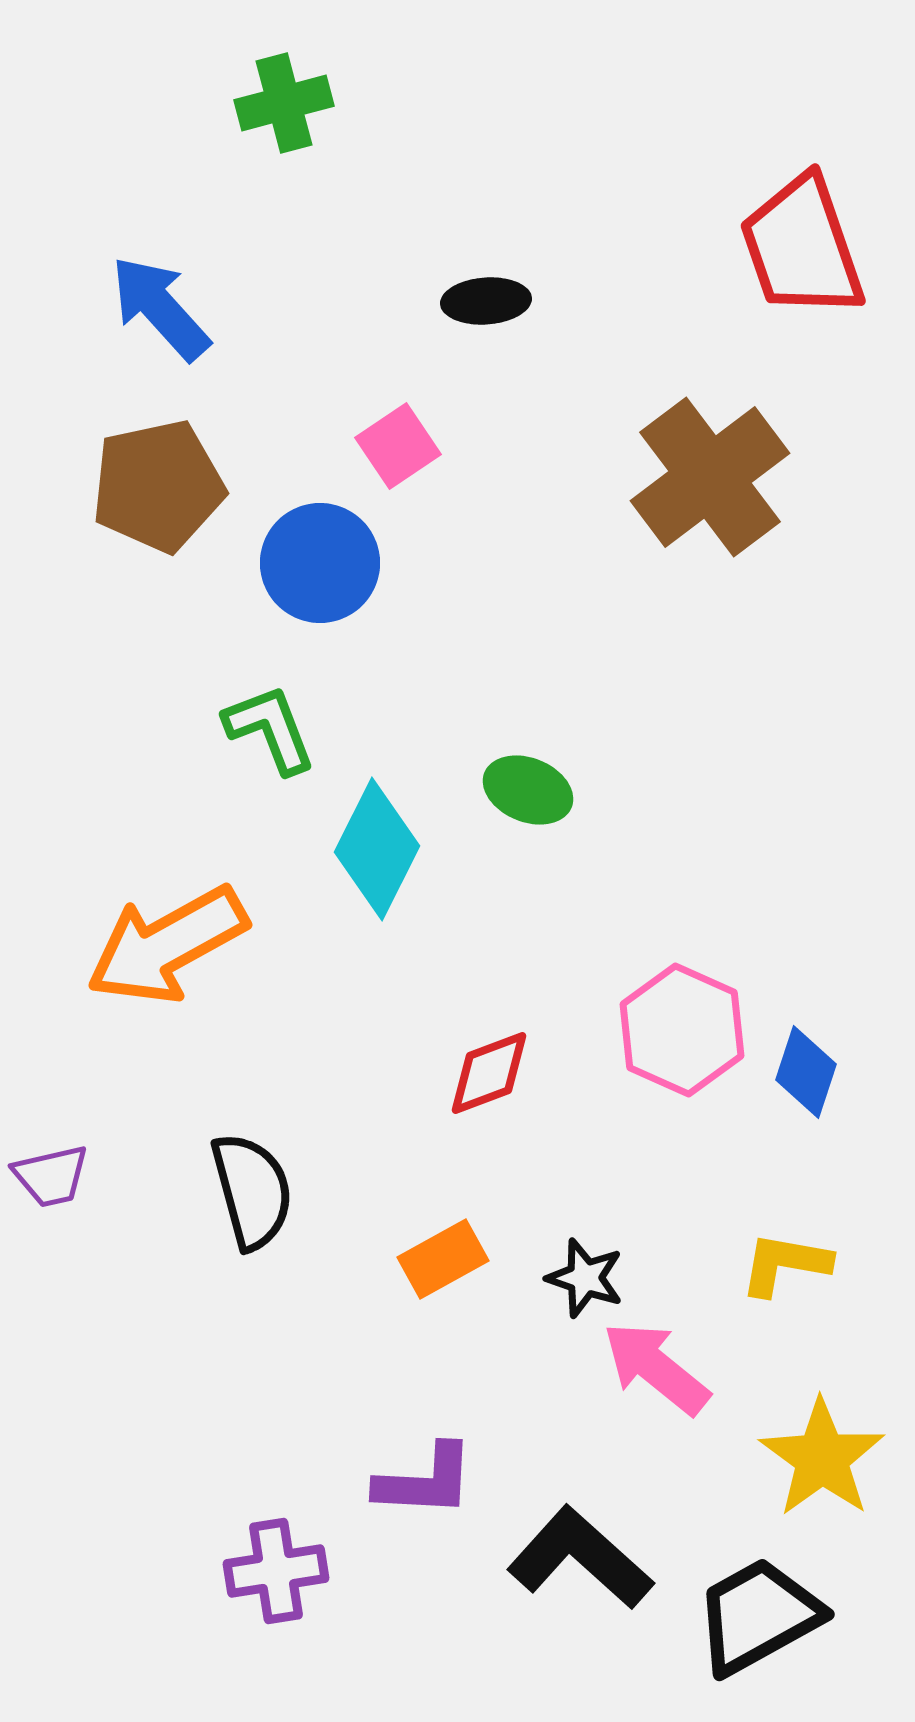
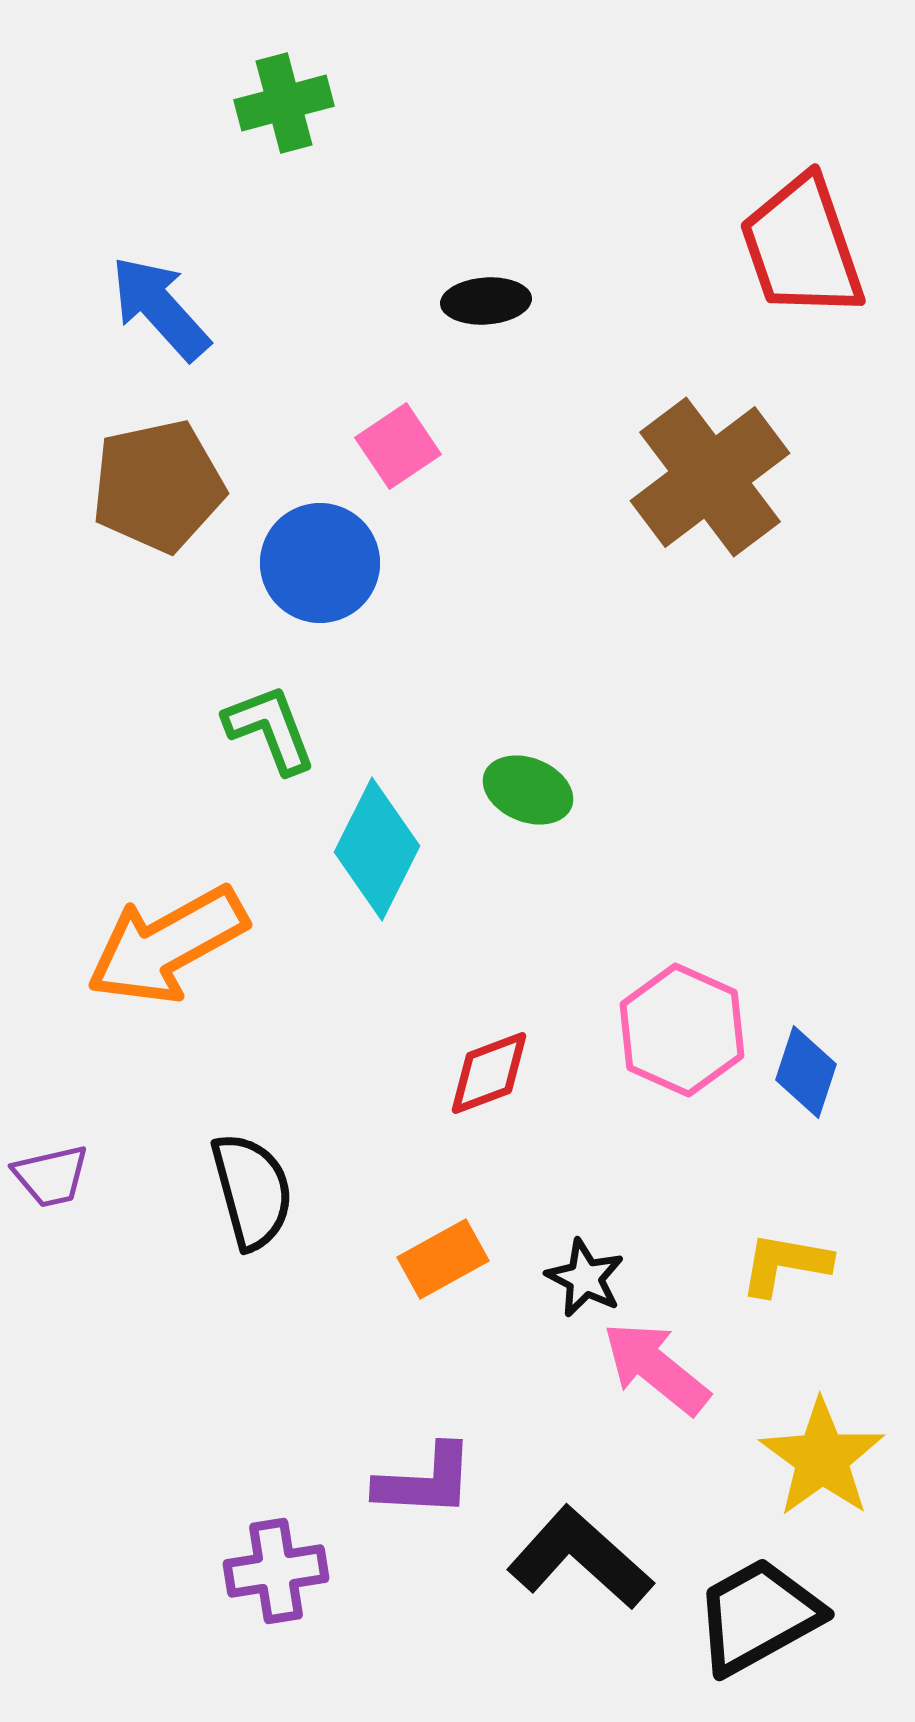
black star: rotated 8 degrees clockwise
